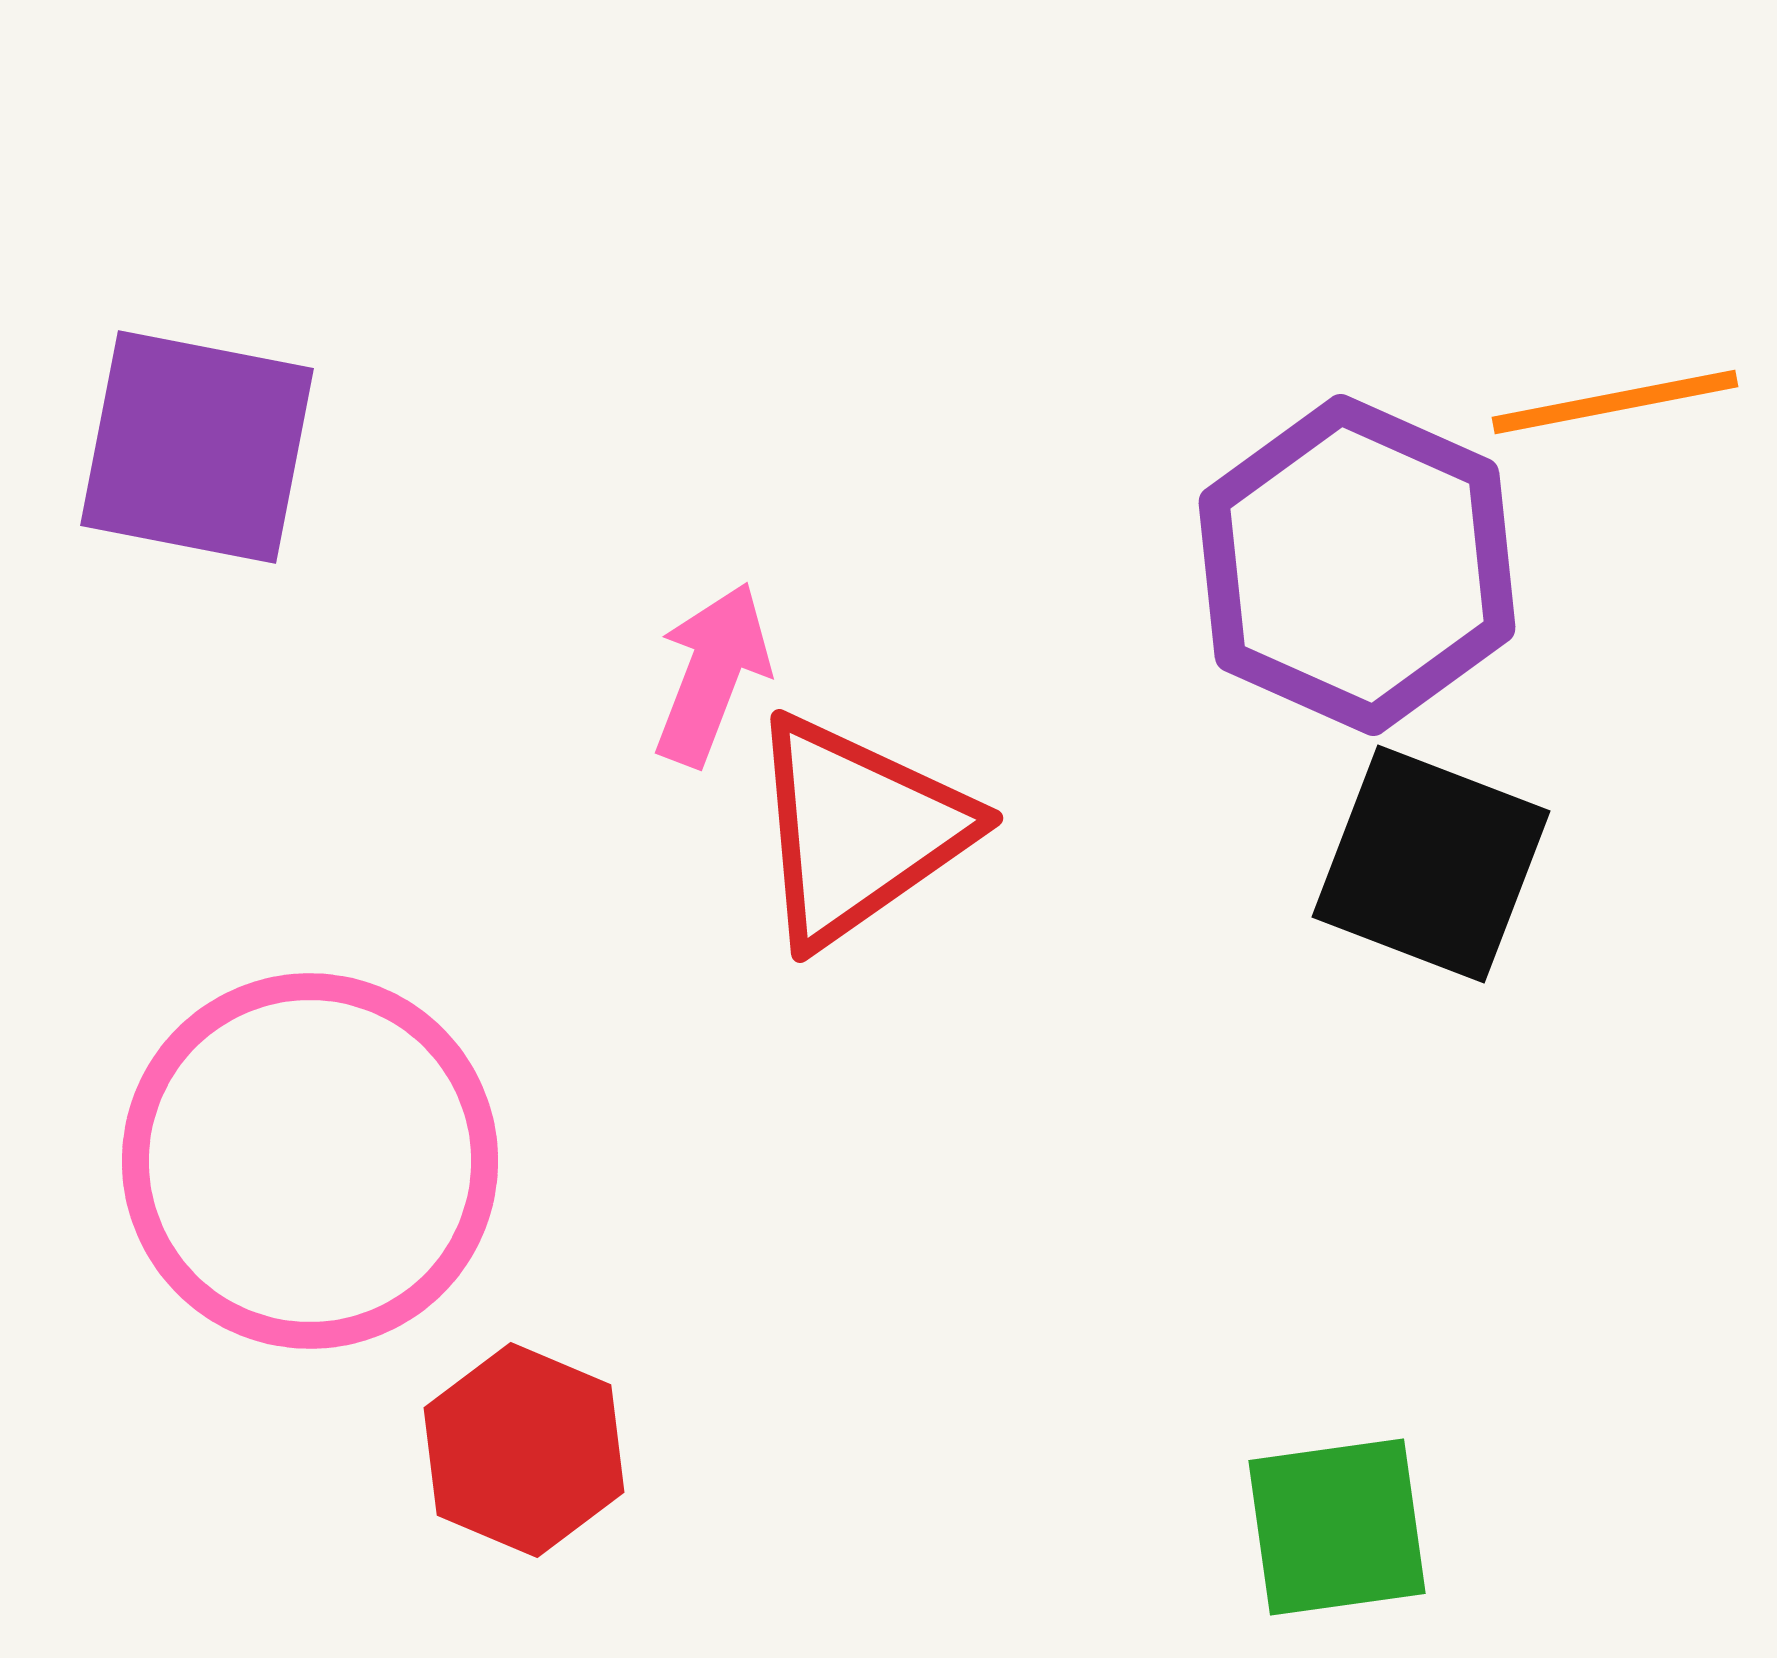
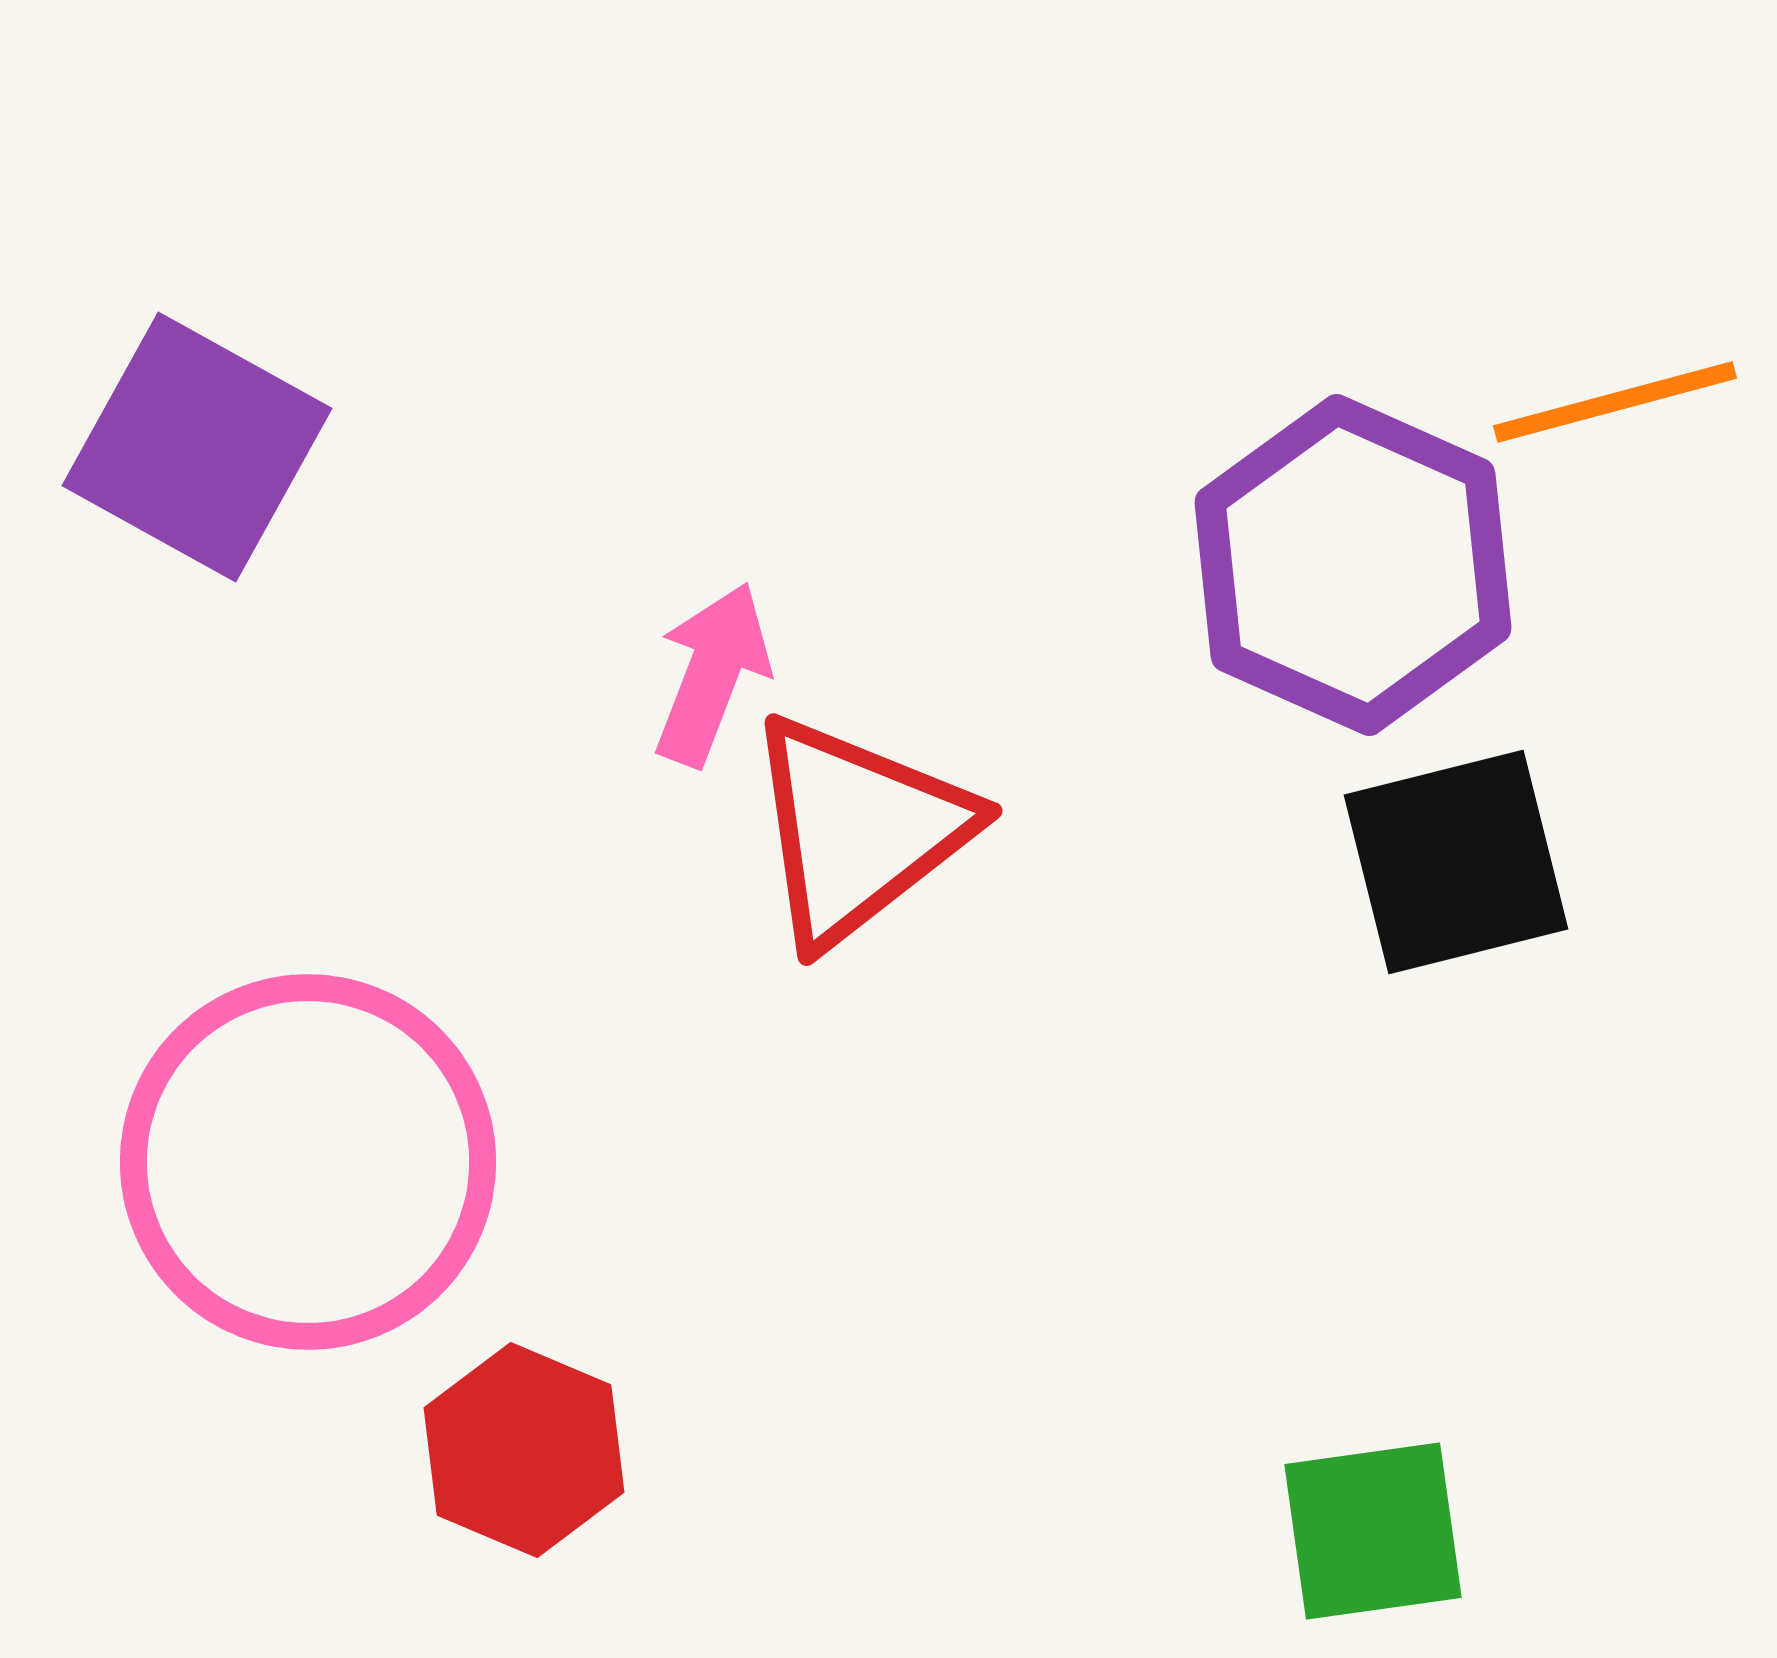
orange line: rotated 4 degrees counterclockwise
purple square: rotated 18 degrees clockwise
purple hexagon: moved 4 px left
red triangle: rotated 3 degrees counterclockwise
black square: moved 25 px right, 2 px up; rotated 35 degrees counterclockwise
pink circle: moved 2 px left, 1 px down
green square: moved 36 px right, 4 px down
